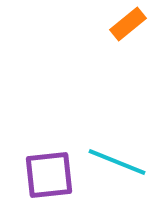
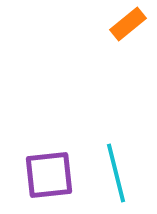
cyan line: moved 1 px left, 11 px down; rotated 54 degrees clockwise
